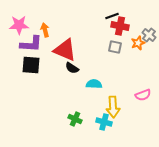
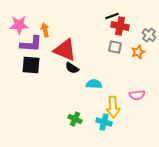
orange star: moved 9 px down
pink semicircle: moved 6 px left; rotated 14 degrees clockwise
